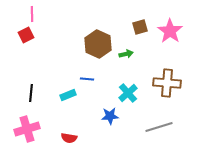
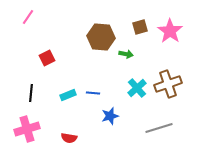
pink line: moved 4 px left, 3 px down; rotated 35 degrees clockwise
red square: moved 21 px right, 23 px down
brown hexagon: moved 3 px right, 7 px up; rotated 20 degrees counterclockwise
green arrow: rotated 24 degrees clockwise
blue line: moved 6 px right, 14 px down
brown cross: moved 1 px right, 1 px down; rotated 24 degrees counterclockwise
cyan cross: moved 9 px right, 5 px up
blue star: rotated 12 degrees counterclockwise
gray line: moved 1 px down
